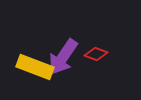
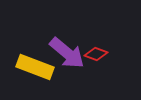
purple arrow: moved 4 px right, 4 px up; rotated 84 degrees counterclockwise
